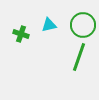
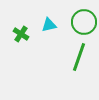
green circle: moved 1 px right, 3 px up
green cross: rotated 14 degrees clockwise
